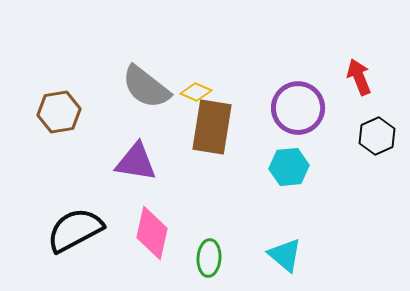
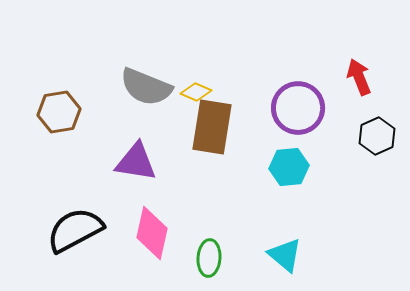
gray semicircle: rotated 16 degrees counterclockwise
